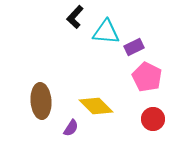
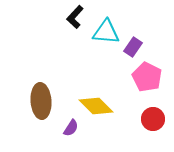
purple rectangle: moved 1 px left; rotated 30 degrees counterclockwise
